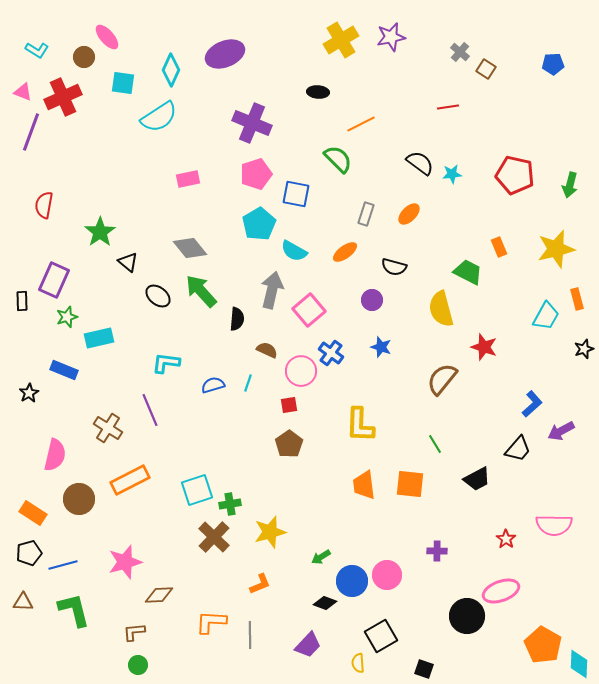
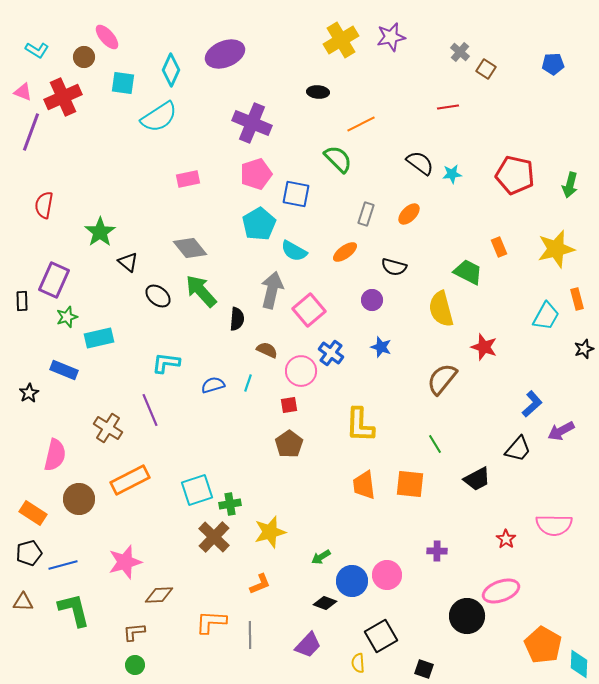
green circle at (138, 665): moved 3 px left
